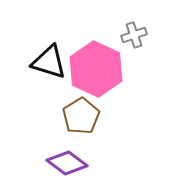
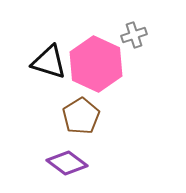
pink hexagon: moved 5 px up
